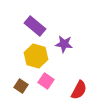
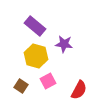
pink square: moved 2 px right; rotated 28 degrees clockwise
